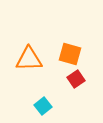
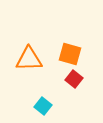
red square: moved 2 px left; rotated 18 degrees counterclockwise
cyan square: rotated 12 degrees counterclockwise
